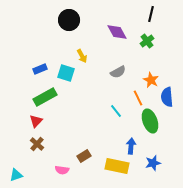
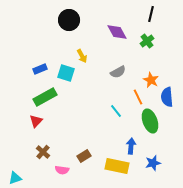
orange line: moved 1 px up
brown cross: moved 6 px right, 8 px down
cyan triangle: moved 1 px left, 3 px down
